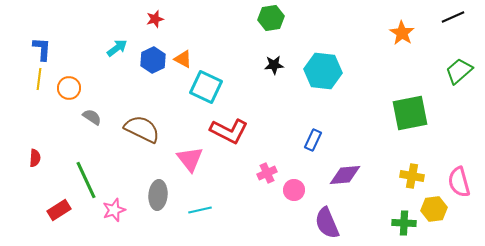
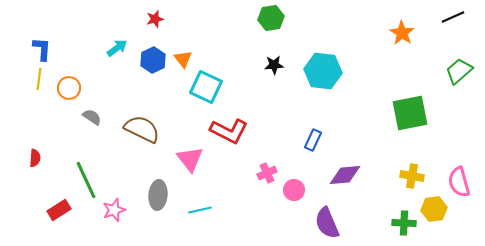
orange triangle: rotated 24 degrees clockwise
